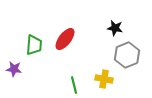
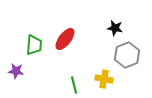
purple star: moved 2 px right, 2 px down
